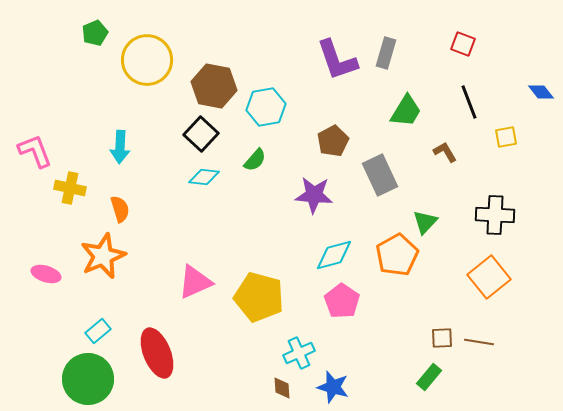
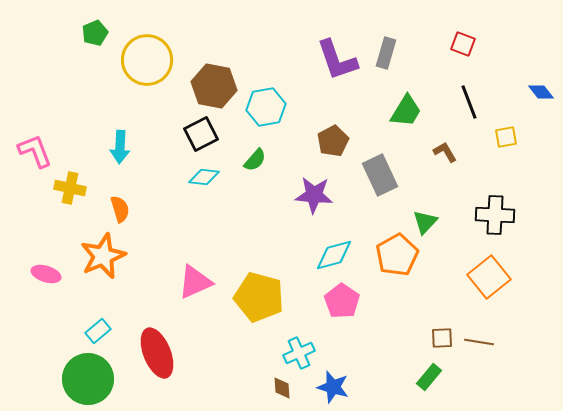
black square at (201, 134): rotated 20 degrees clockwise
